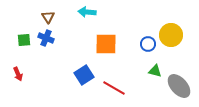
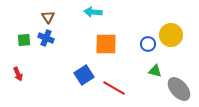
cyan arrow: moved 6 px right
gray ellipse: moved 3 px down
